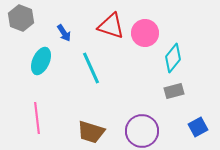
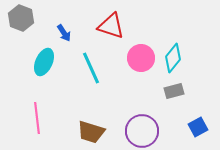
pink circle: moved 4 px left, 25 px down
cyan ellipse: moved 3 px right, 1 px down
